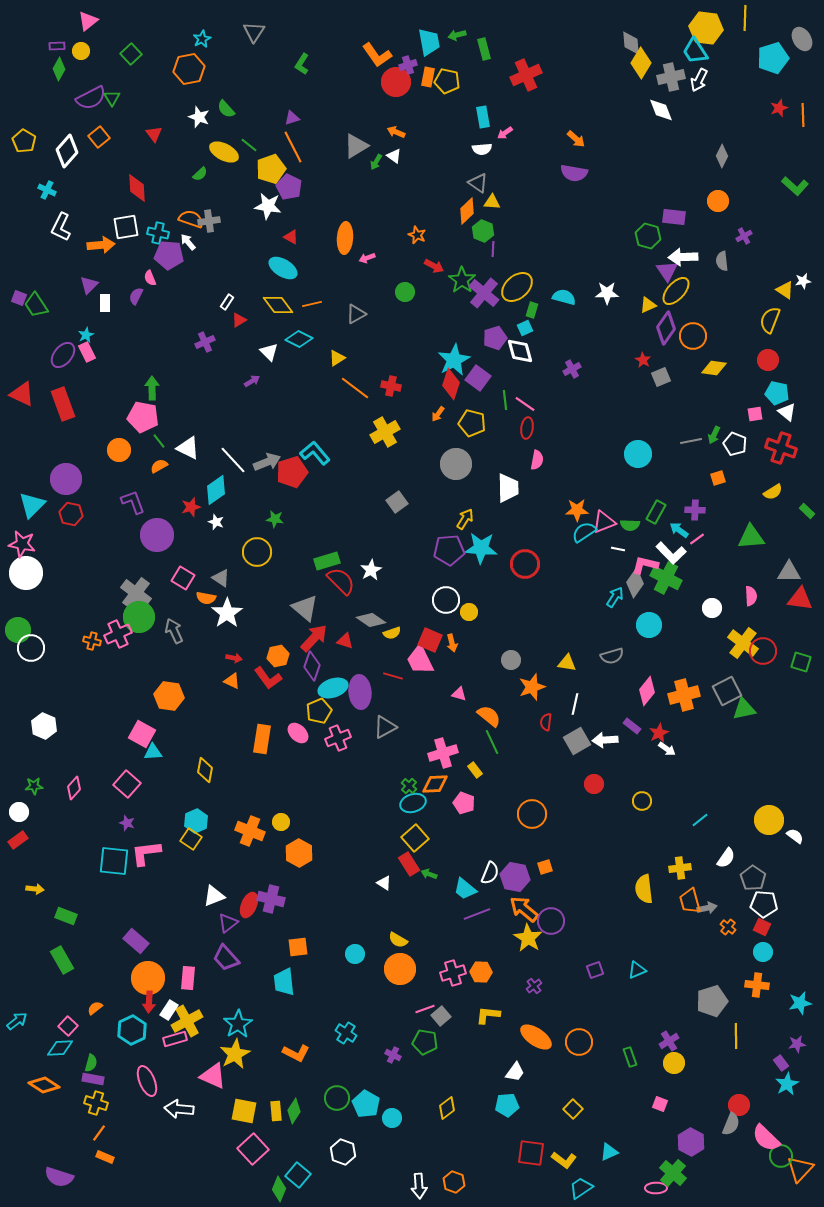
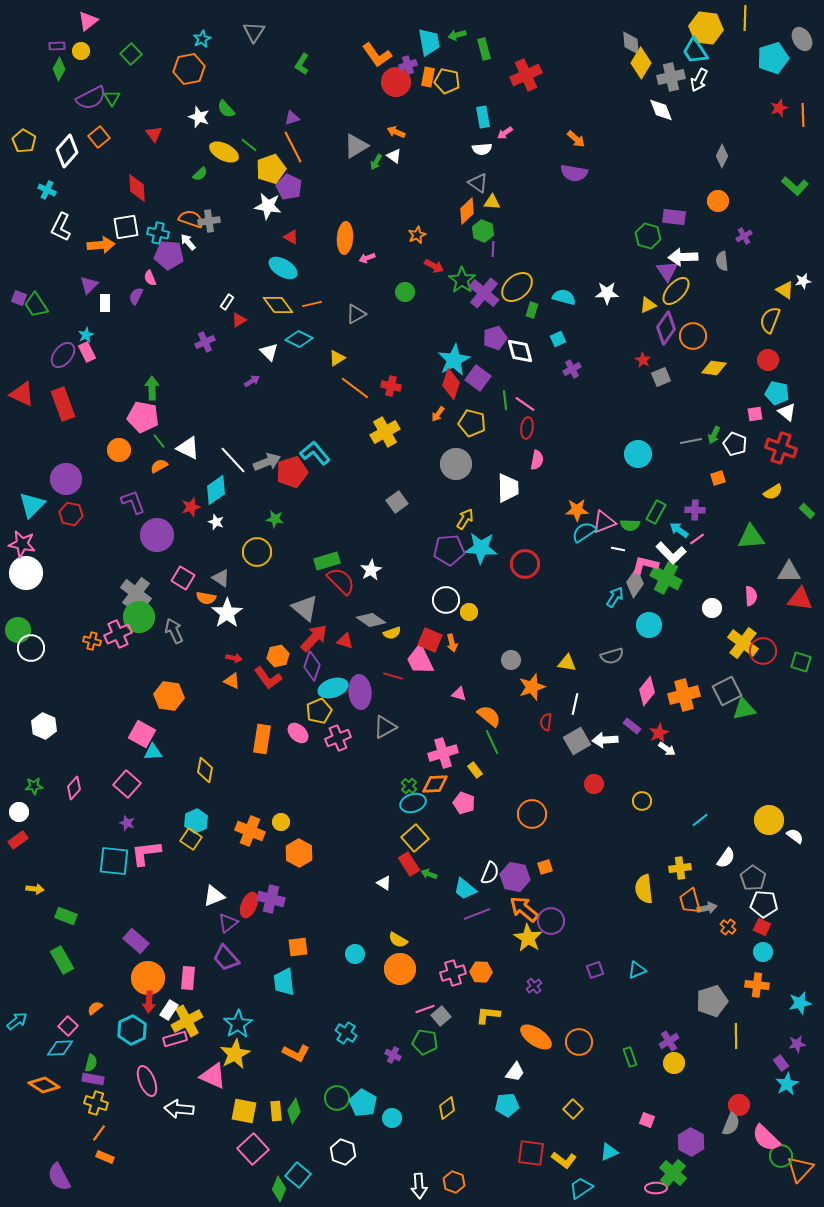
orange star at (417, 235): rotated 24 degrees clockwise
cyan square at (525, 328): moved 33 px right, 11 px down
cyan pentagon at (366, 1104): moved 3 px left, 1 px up
pink square at (660, 1104): moved 13 px left, 16 px down
purple semicircle at (59, 1177): rotated 44 degrees clockwise
